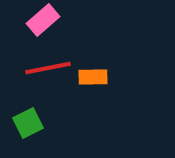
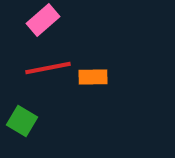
green square: moved 6 px left, 2 px up; rotated 32 degrees counterclockwise
